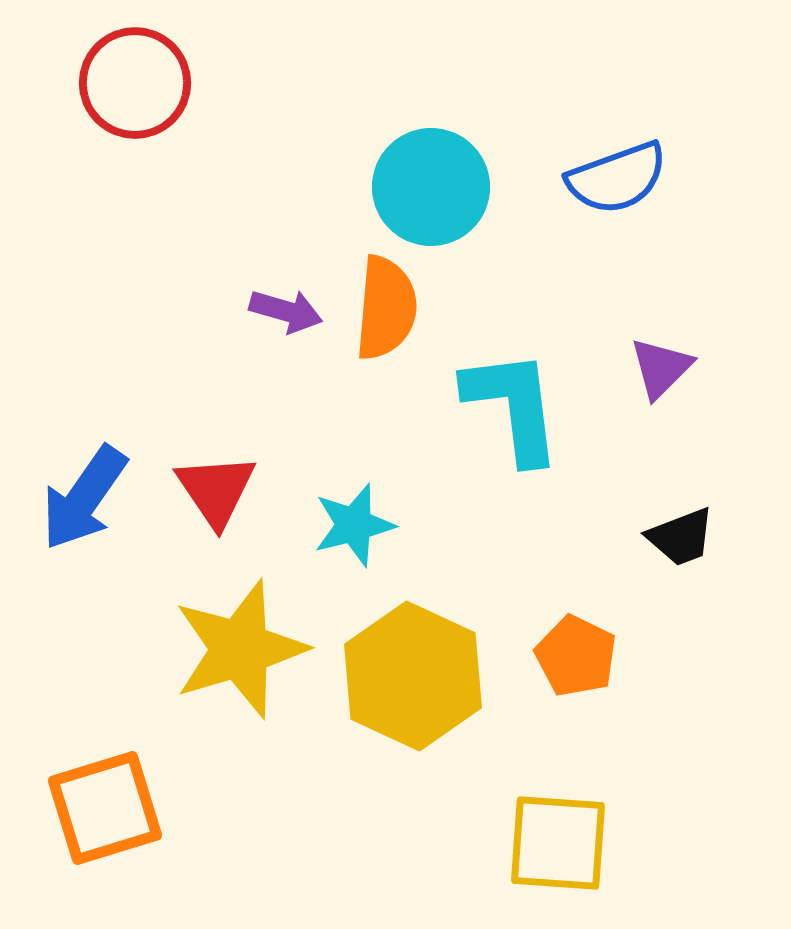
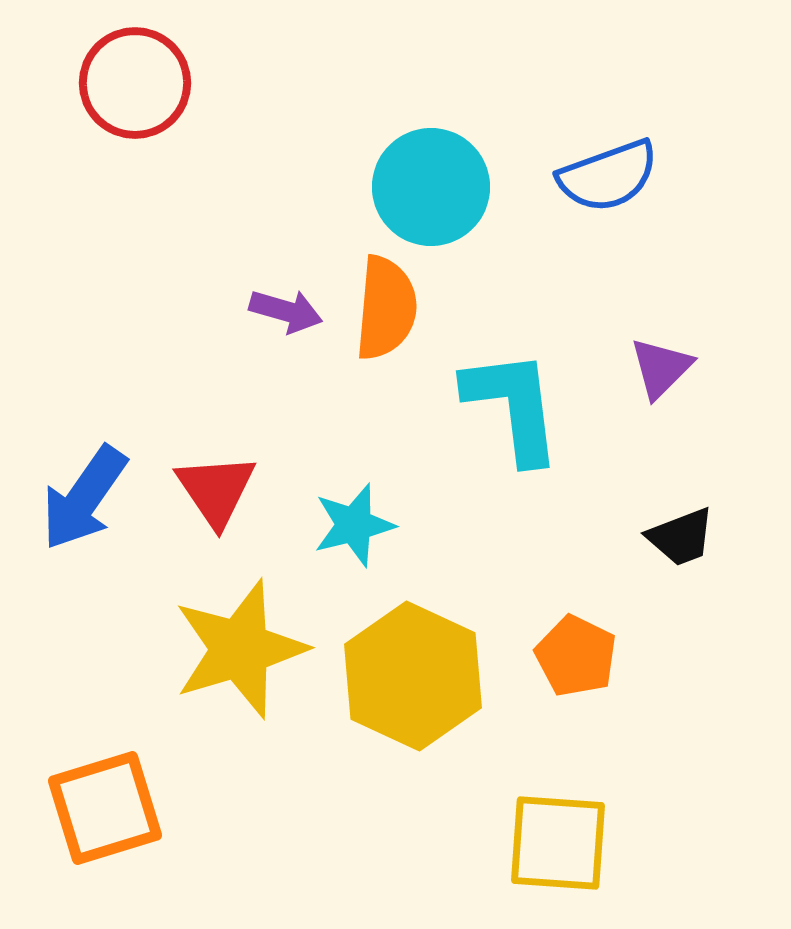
blue semicircle: moved 9 px left, 2 px up
